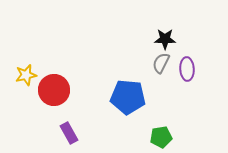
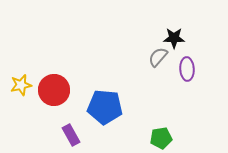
black star: moved 9 px right, 1 px up
gray semicircle: moved 3 px left, 6 px up; rotated 15 degrees clockwise
yellow star: moved 5 px left, 10 px down
blue pentagon: moved 23 px left, 10 px down
purple rectangle: moved 2 px right, 2 px down
green pentagon: moved 1 px down
